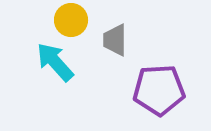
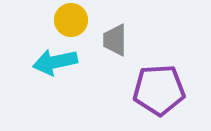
cyan arrow: rotated 60 degrees counterclockwise
